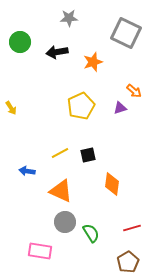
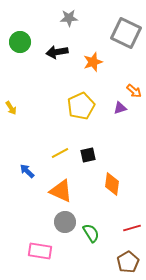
blue arrow: rotated 35 degrees clockwise
